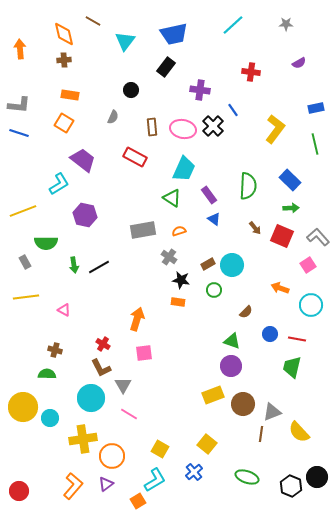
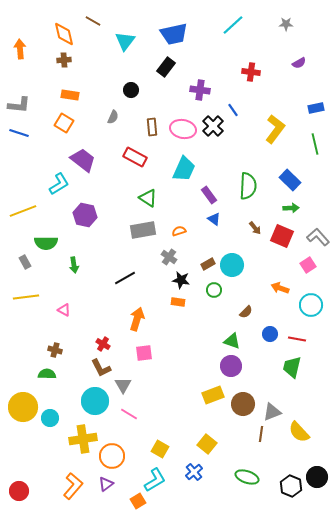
green triangle at (172, 198): moved 24 px left
black line at (99, 267): moved 26 px right, 11 px down
cyan circle at (91, 398): moved 4 px right, 3 px down
